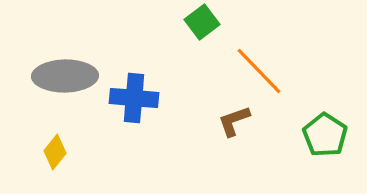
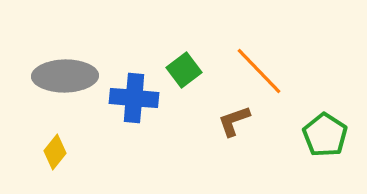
green square: moved 18 px left, 48 px down
